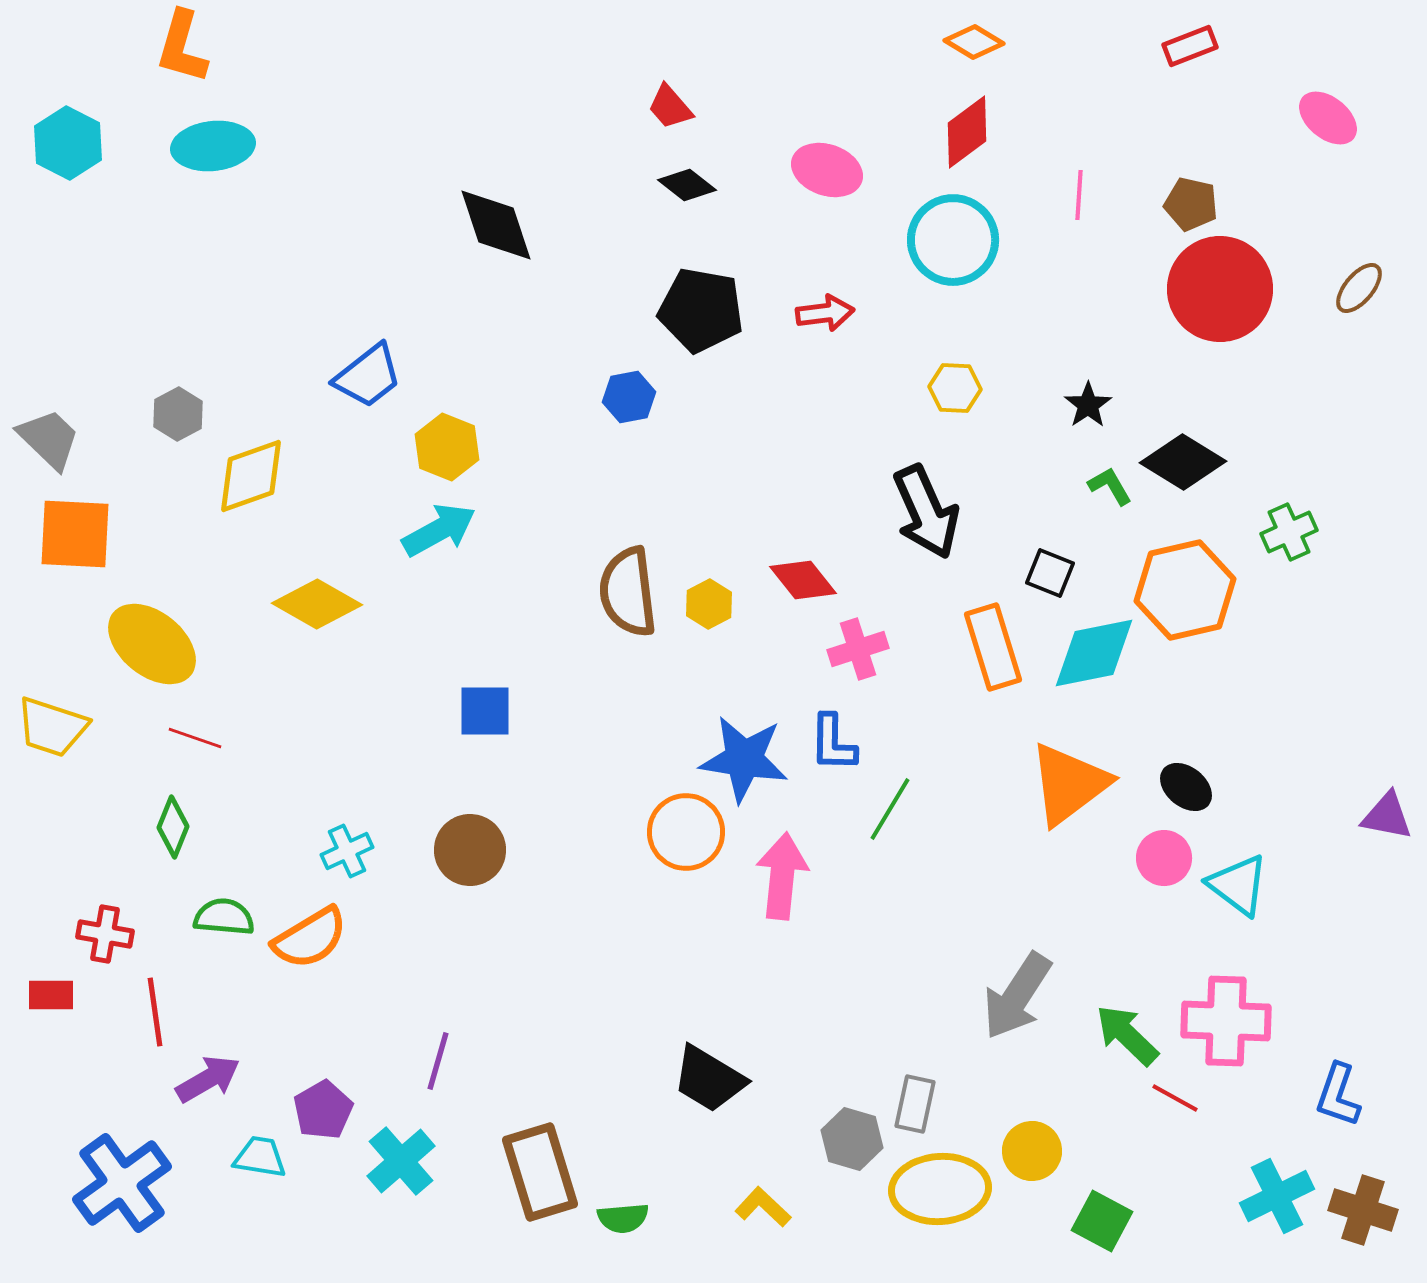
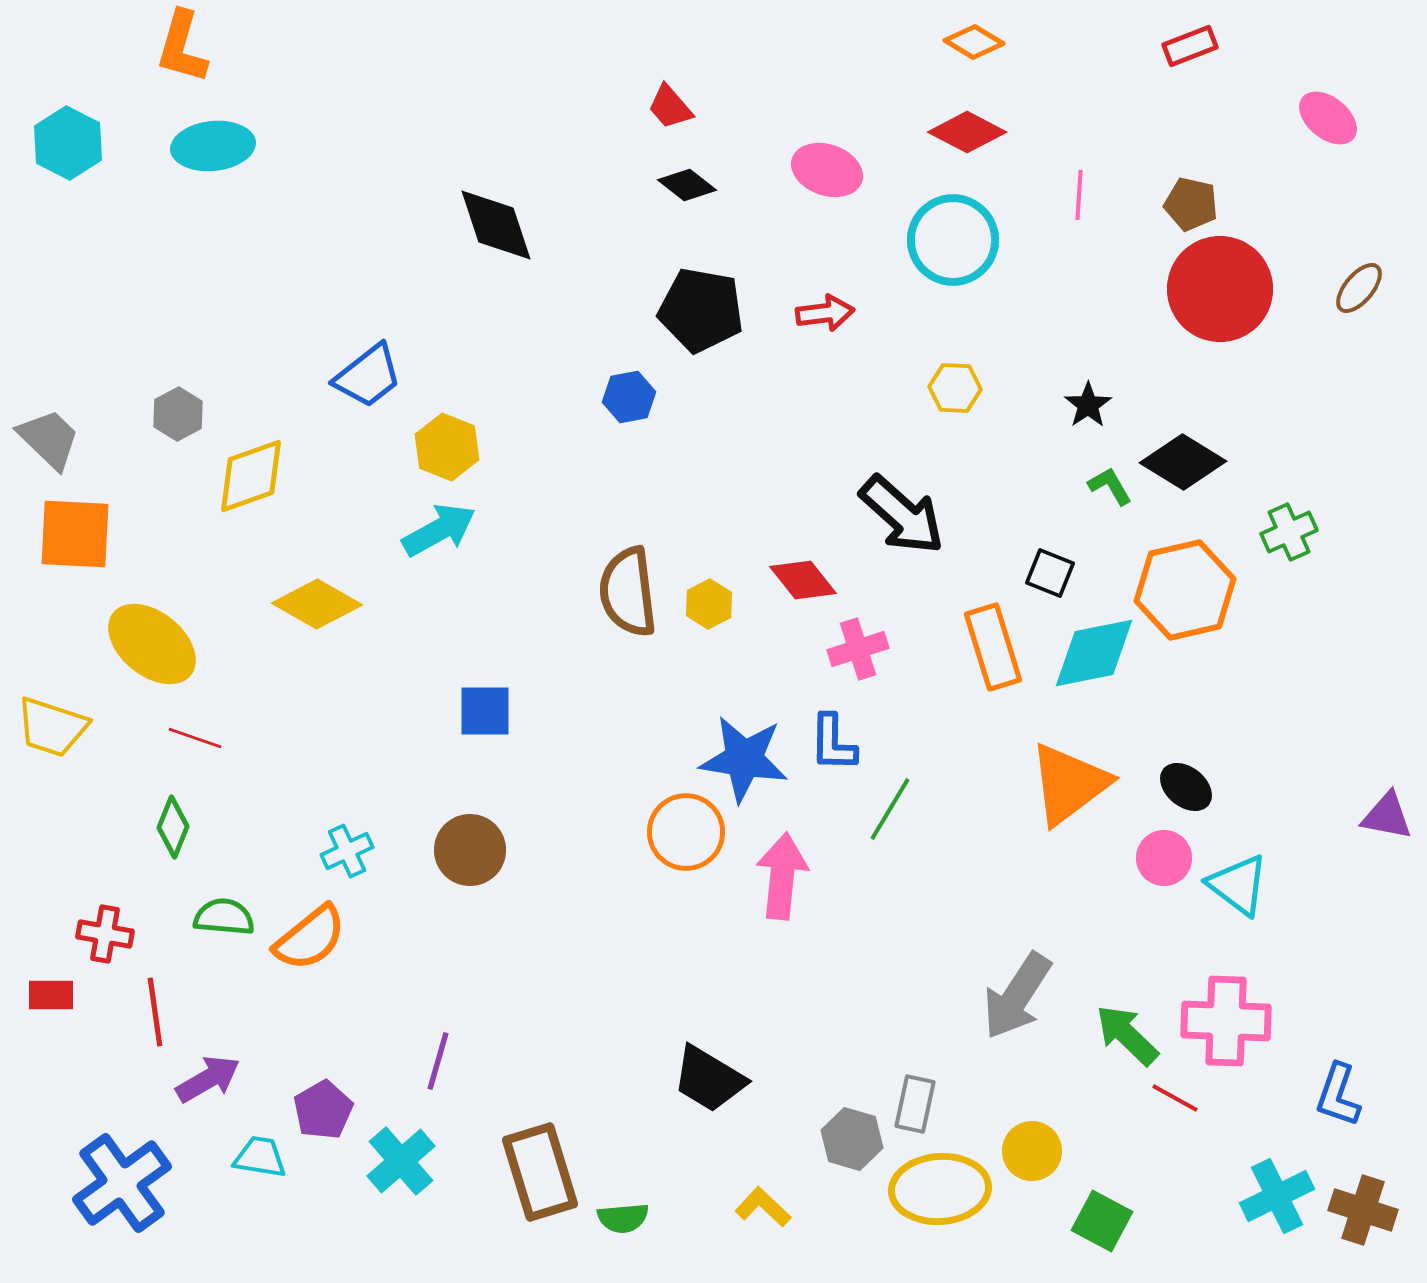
red diamond at (967, 132): rotated 64 degrees clockwise
black arrow at (926, 512): moved 24 px left, 3 px down; rotated 24 degrees counterclockwise
orange semicircle at (310, 938): rotated 8 degrees counterclockwise
